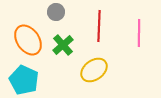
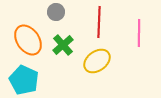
red line: moved 4 px up
yellow ellipse: moved 3 px right, 9 px up
